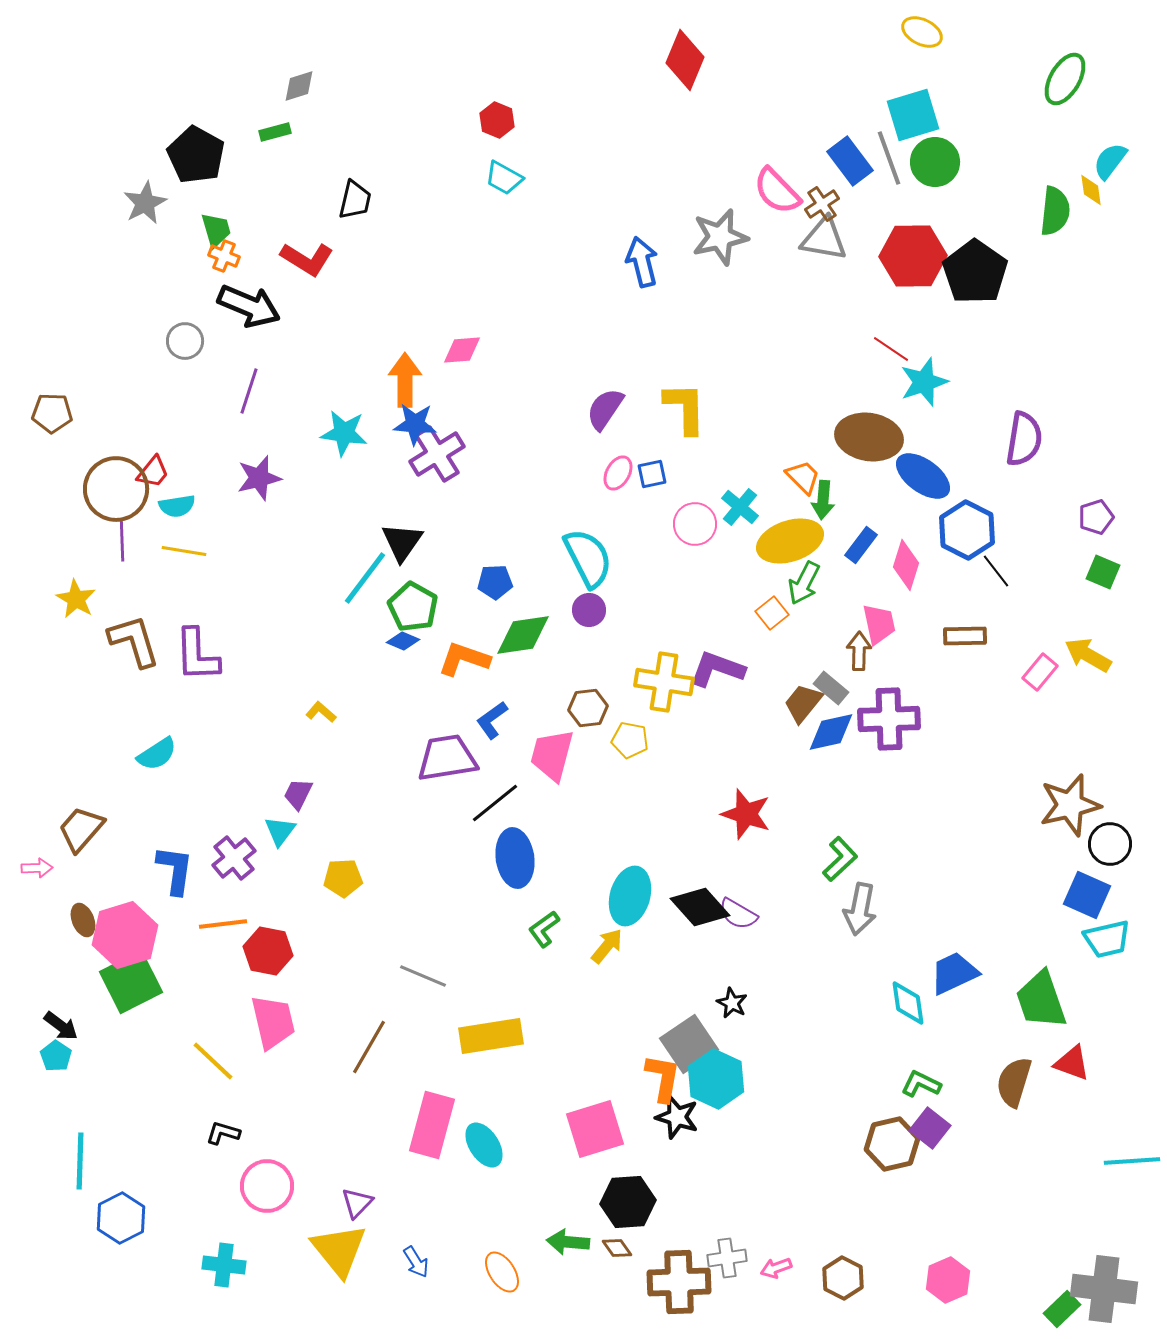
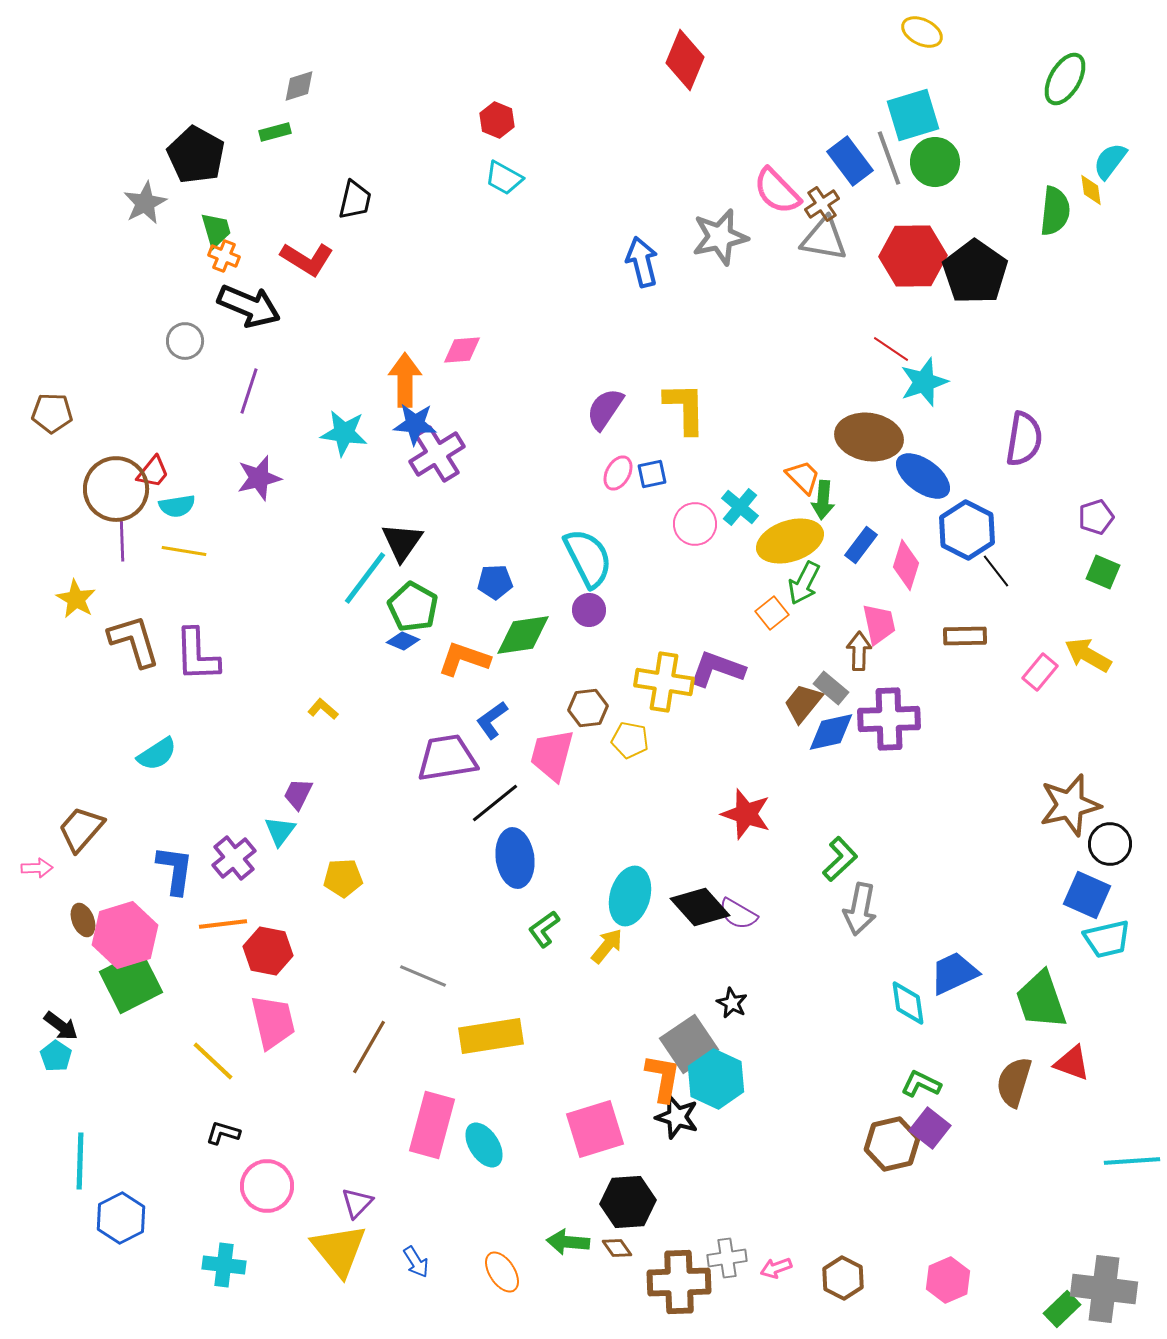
yellow L-shape at (321, 712): moved 2 px right, 3 px up
